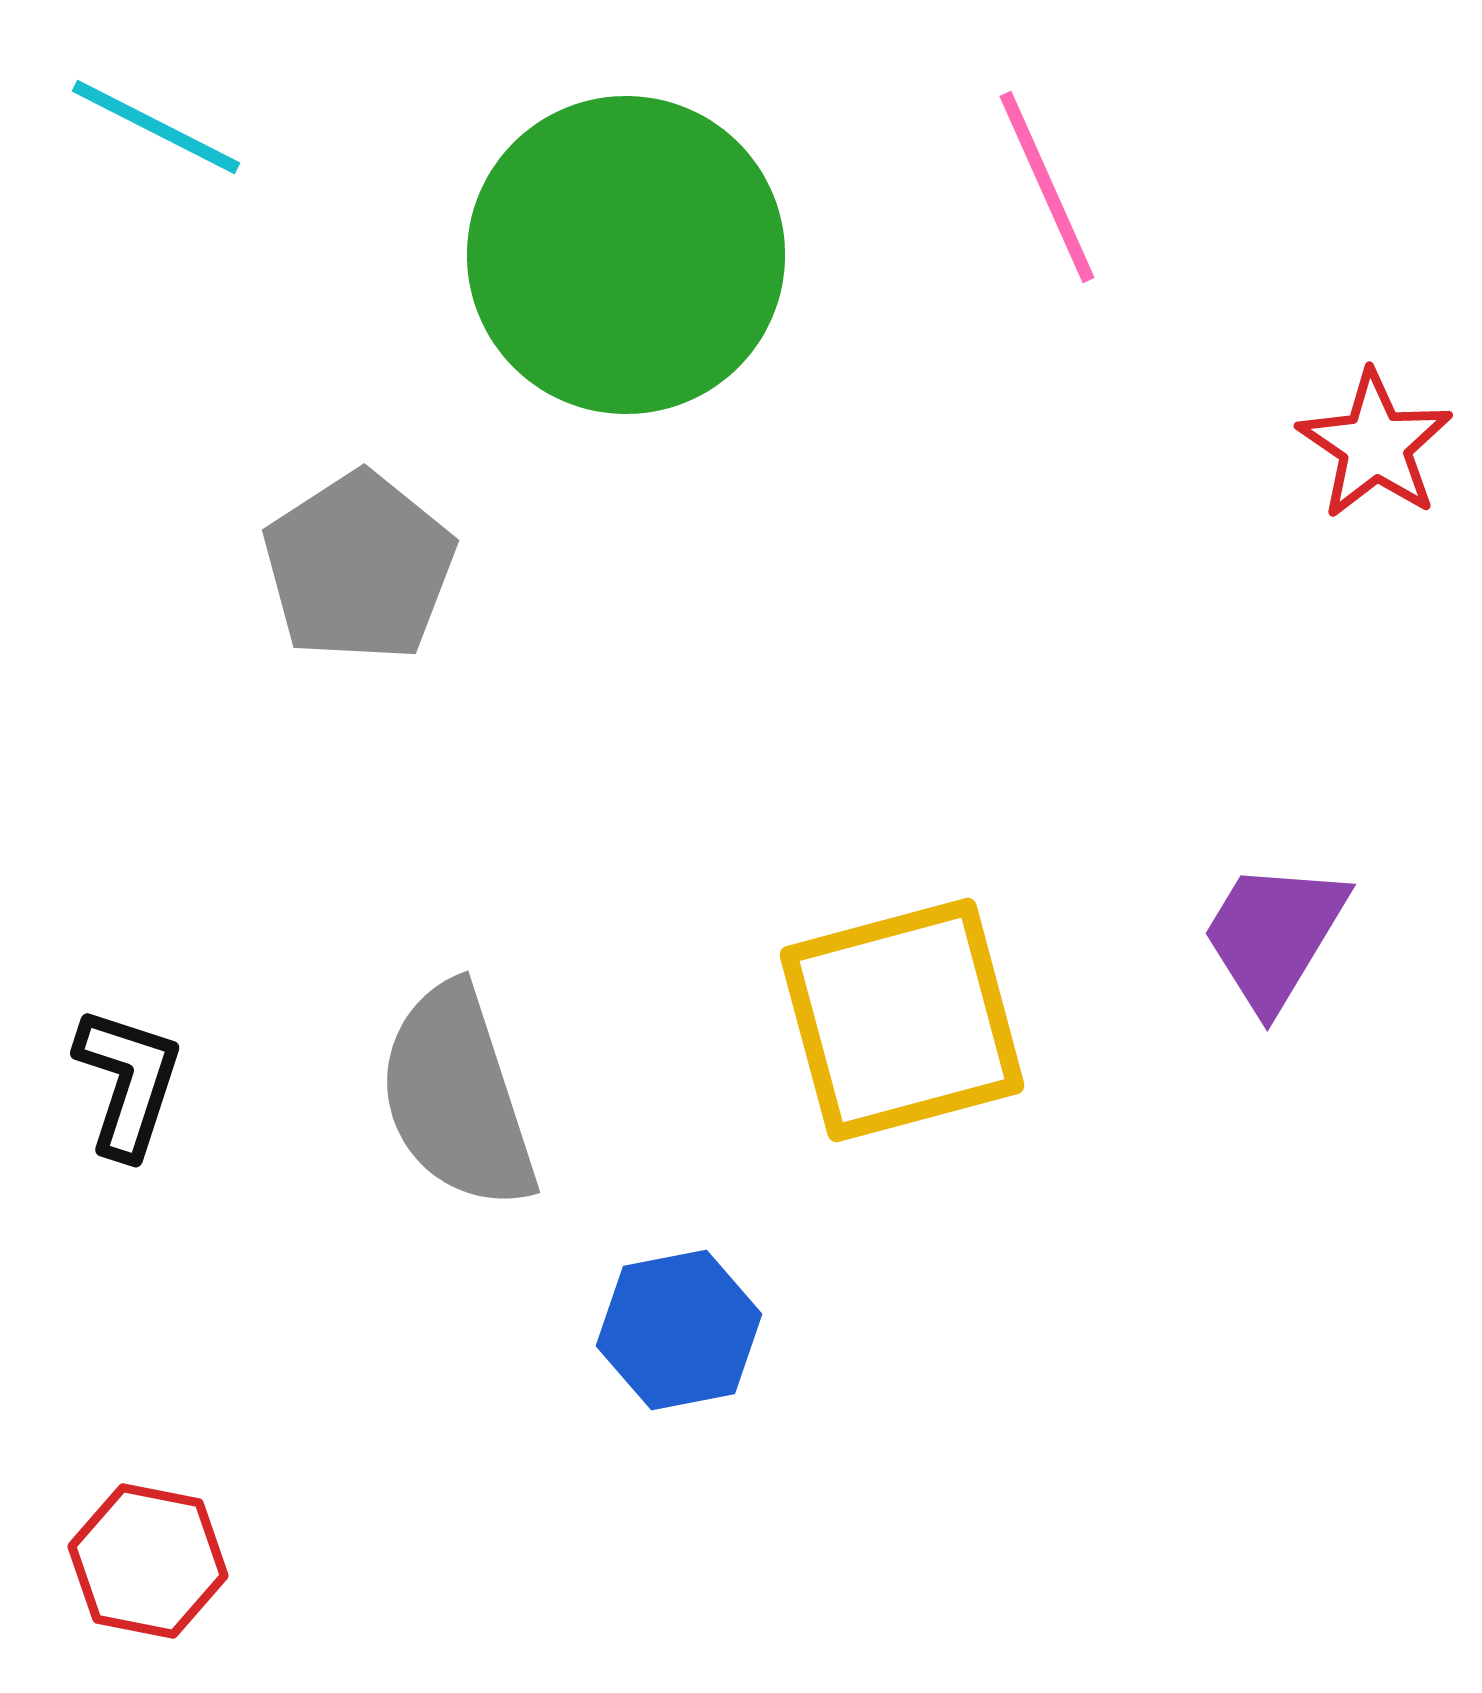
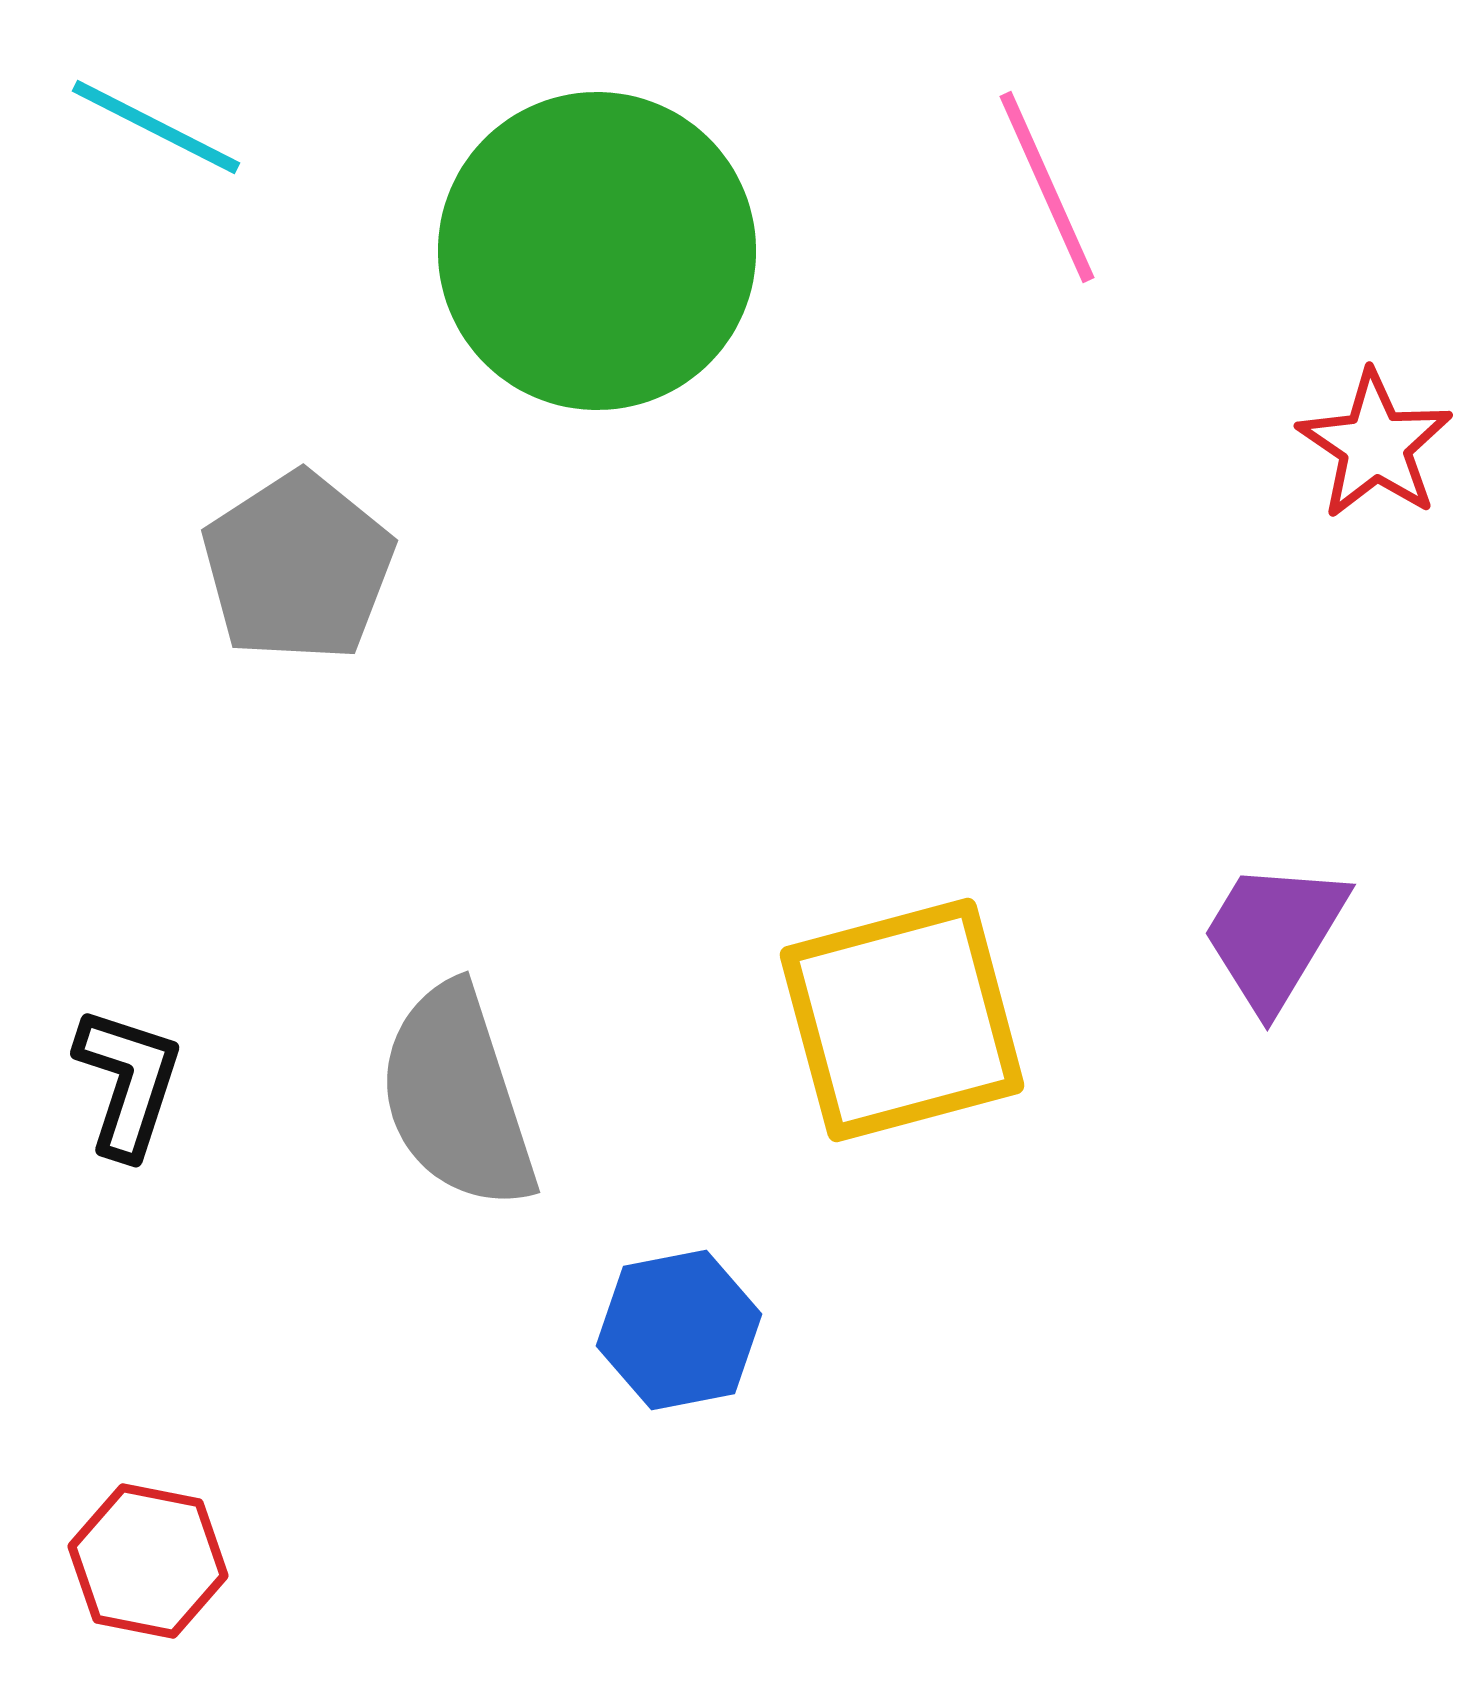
green circle: moved 29 px left, 4 px up
gray pentagon: moved 61 px left
